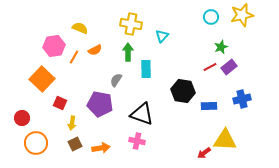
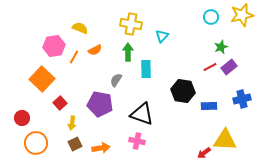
red square: rotated 24 degrees clockwise
